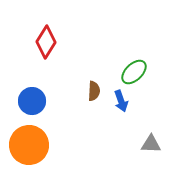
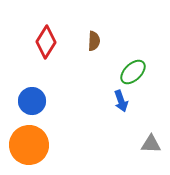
green ellipse: moved 1 px left
brown semicircle: moved 50 px up
